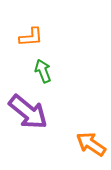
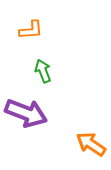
orange L-shape: moved 7 px up
purple arrow: moved 2 px left, 1 px down; rotated 18 degrees counterclockwise
